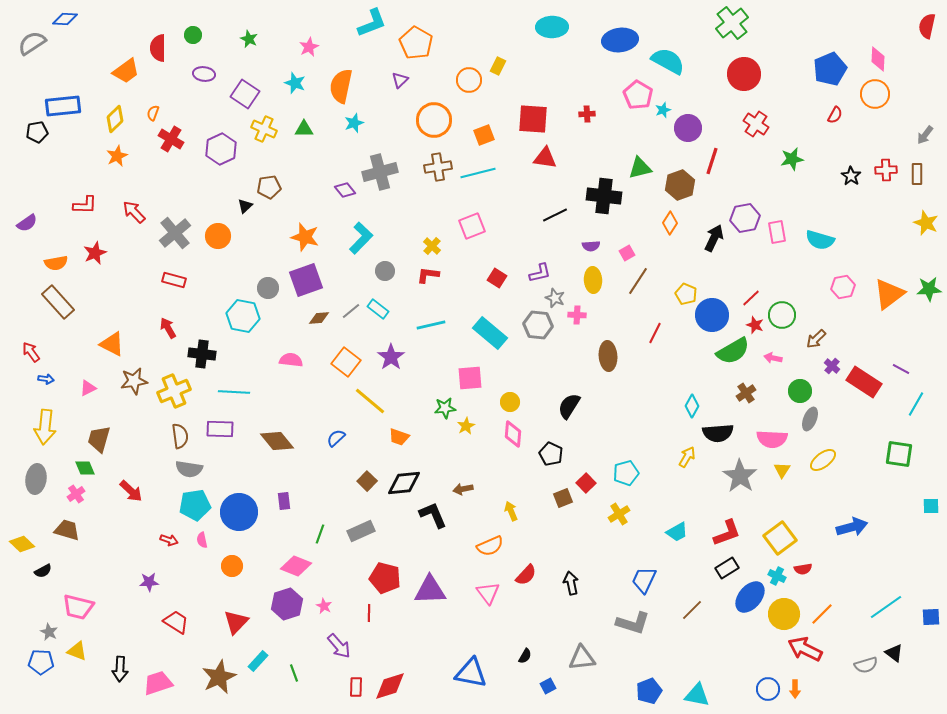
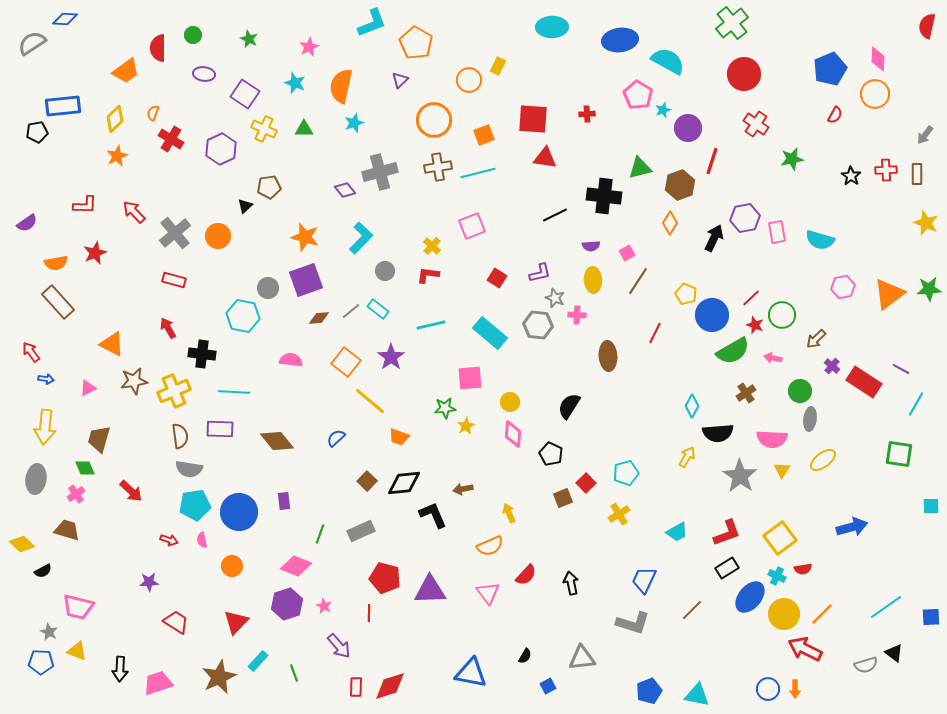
gray ellipse at (810, 419): rotated 15 degrees counterclockwise
yellow arrow at (511, 511): moved 2 px left, 2 px down
